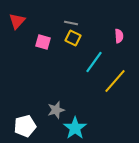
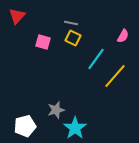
red triangle: moved 5 px up
pink semicircle: moved 4 px right; rotated 32 degrees clockwise
cyan line: moved 2 px right, 3 px up
yellow line: moved 5 px up
